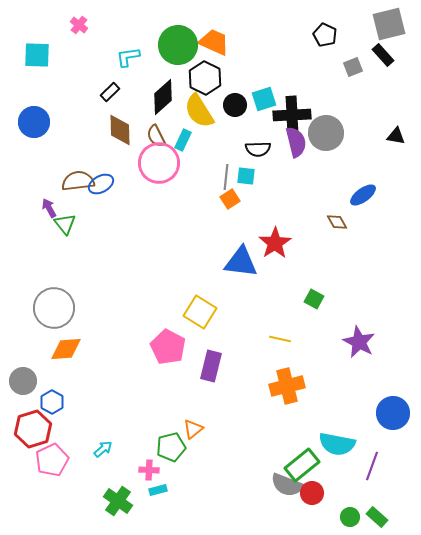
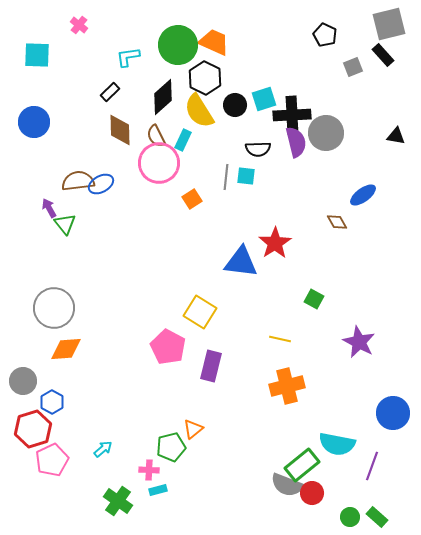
orange square at (230, 199): moved 38 px left
